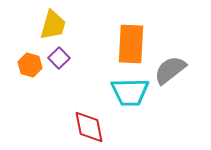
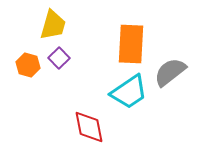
orange hexagon: moved 2 px left
gray semicircle: moved 2 px down
cyan trapezoid: moved 1 px left; rotated 33 degrees counterclockwise
